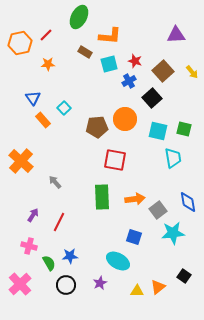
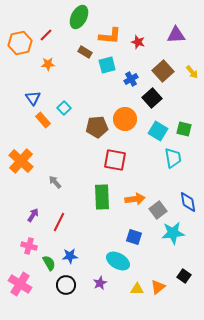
red star at (135, 61): moved 3 px right, 19 px up
cyan square at (109, 64): moved 2 px left, 1 px down
blue cross at (129, 81): moved 2 px right, 2 px up
cyan square at (158, 131): rotated 18 degrees clockwise
pink cross at (20, 284): rotated 15 degrees counterclockwise
yellow triangle at (137, 291): moved 2 px up
